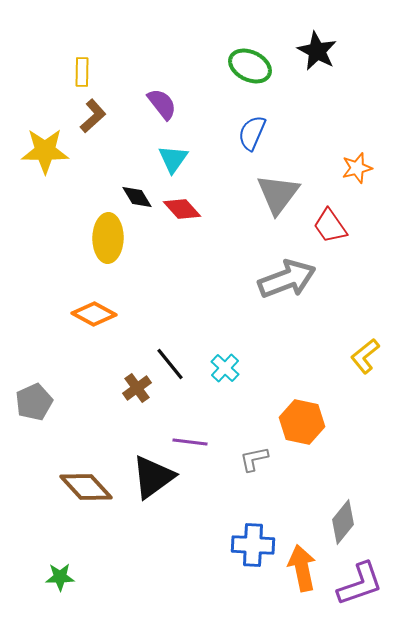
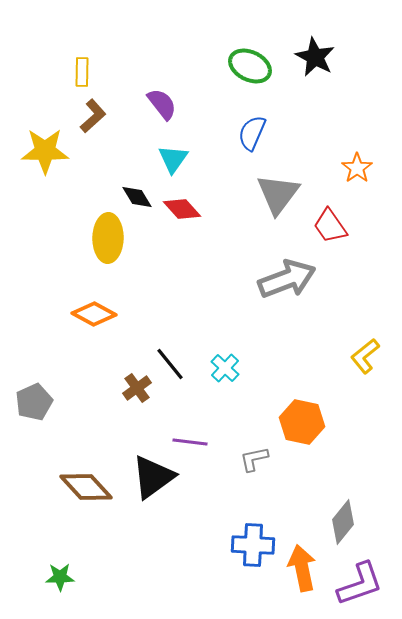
black star: moved 2 px left, 6 px down
orange star: rotated 20 degrees counterclockwise
